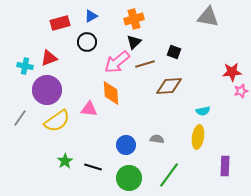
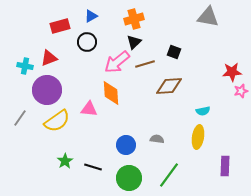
red rectangle: moved 3 px down
